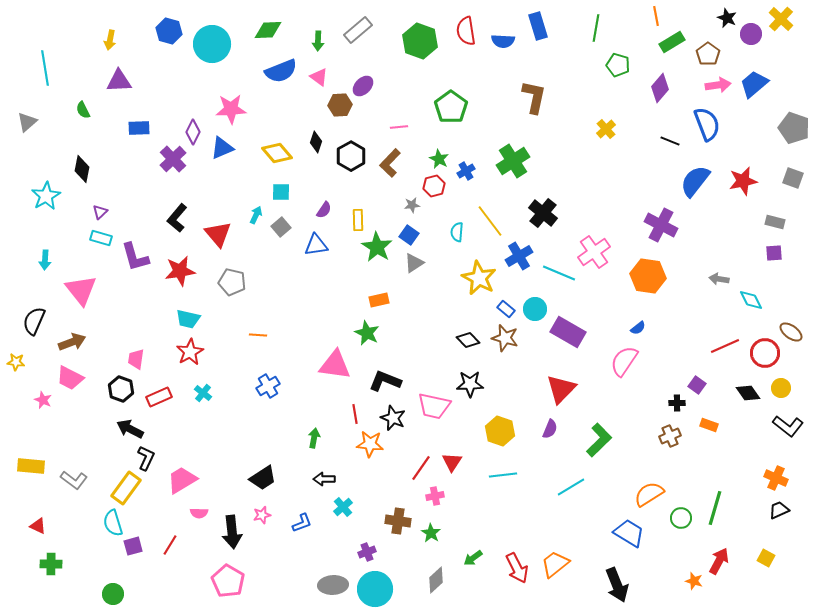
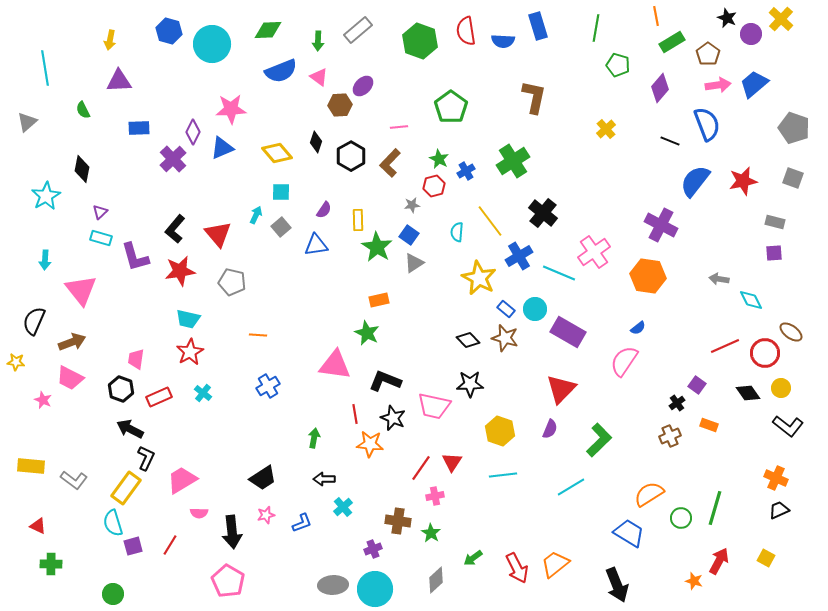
black L-shape at (177, 218): moved 2 px left, 11 px down
black cross at (677, 403): rotated 35 degrees counterclockwise
pink star at (262, 515): moved 4 px right
purple cross at (367, 552): moved 6 px right, 3 px up
